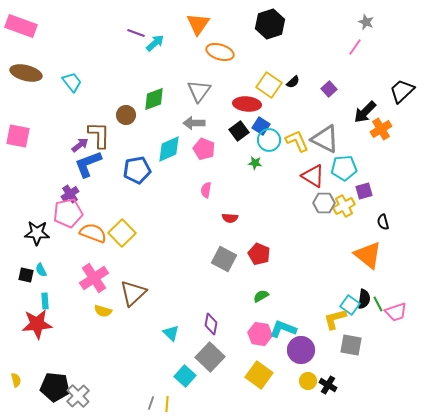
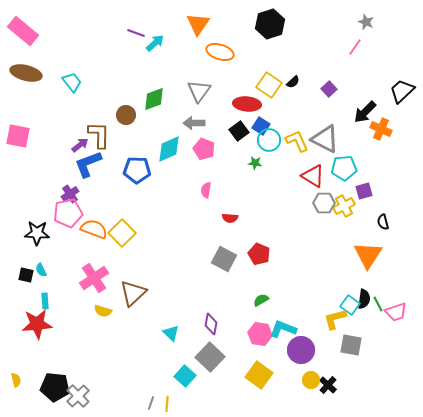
pink rectangle at (21, 26): moved 2 px right, 5 px down; rotated 20 degrees clockwise
orange cross at (381, 129): rotated 35 degrees counterclockwise
blue pentagon at (137, 170): rotated 12 degrees clockwise
orange semicircle at (93, 233): moved 1 px right, 4 px up
orange triangle at (368, 255): rotated 24 degrees clockwise
green semicircle at (261, 296): moved 4 px down
yellow circle at (308, 381): moved 3 px right, 1 px up
black cross at (328, 385): rotated 12 degrees clockwise
